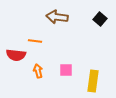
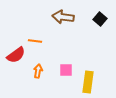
brown arrow: moved 6 px right
red semicircle: rotated 42 degrees counterclockwise
orange arrow: rotated 24 degrees clockwise
yellow rectangle: moved 5 px left, 1 px down
